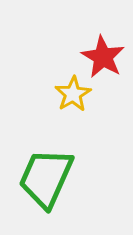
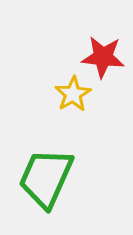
red star: rotated 24 degrees counterclockwise
